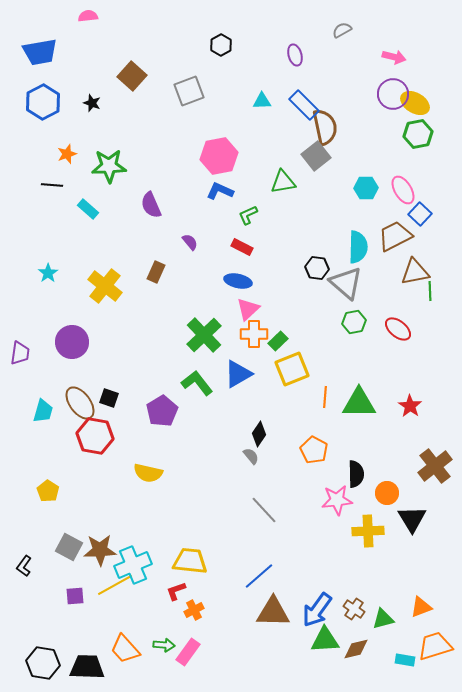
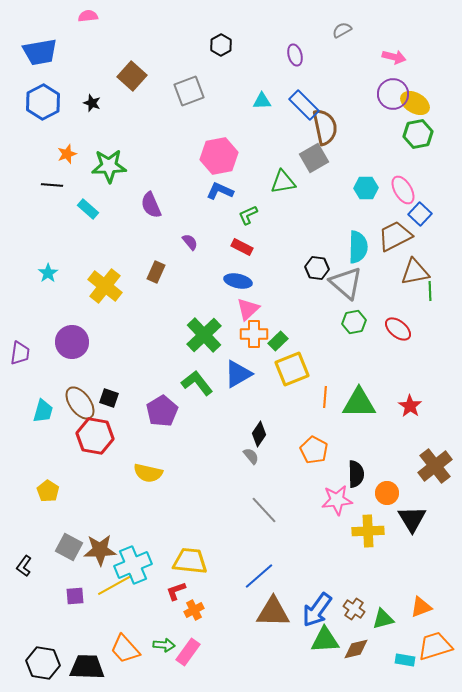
gray square at (316, 156): moved 2 px left, 2 px down; rotated 8 degrees clockwise
